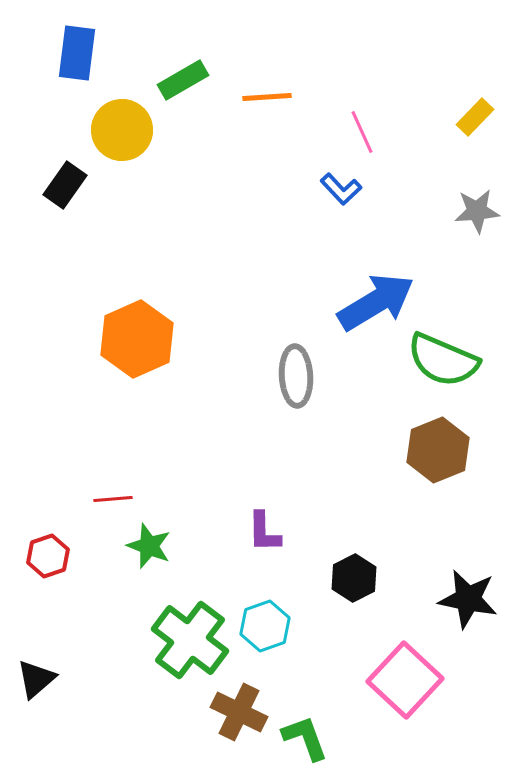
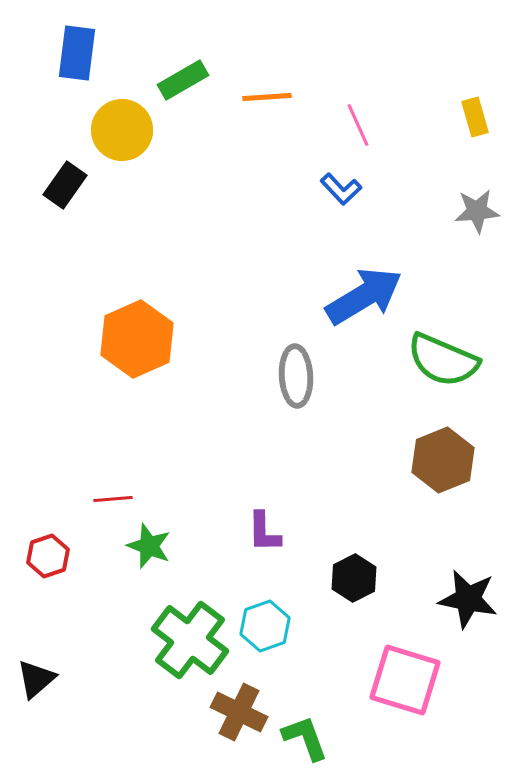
yellow rectangle: rotated 60 degrees counterclockwise
pink line: moved 4 px left, 7 px up
blue arrow: moved 12 px left, 6 px up
brown hexagon: moved 5 px right, 10 px down
pink square: rotated 26 degrees counterclockwise
